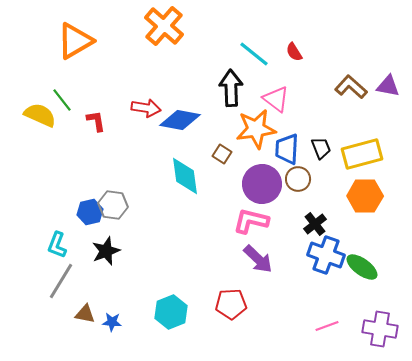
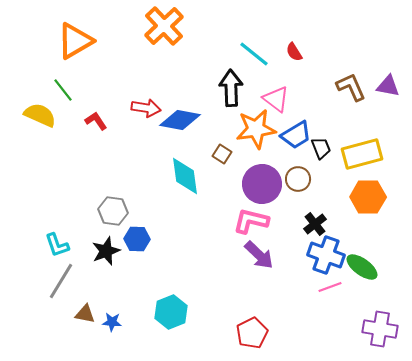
orange cross: rotated 6 degrees clockwise
brown L-shape: rotated 24 degrees clockwise
green line: moved 1 px right, 10 px up
red L-shape: rotated 25 degrees counterclockwise
blue trapezoid: moved 9 px right, 14 px up; rotated 124 degrees counterclockwise
orange hexagon: moved 3 px right, 1 px down
gray hexagon: moved 6 px down
blue hexagon: moved 47 px right, 27 px down; rotated 15 degrees clockwise
cyan L-shape: rotated 40 degrees counterclockwise
purple arrow: moved 1 px right, 4 px up
red pentagon: moved 21 px right, 29 px down; rotated 24 degrees counterclockwise
pink line: moved 3 px right, 39 px up
